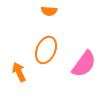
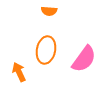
orange ellipse: rotated 12 degrees counterclockwise
pink semicircle: moved 5 px up
